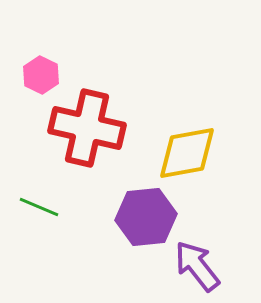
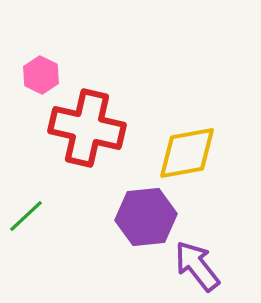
green line: moved 13 px left, 9 px down; rotated 66 degrees counterclockwise
